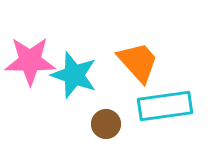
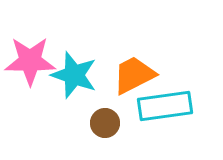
orange trapezoid: moved 4 px left, 13 px down; rotated 75 degrees counterclockwise
brown circle: moved 1 px left, 1 px up
